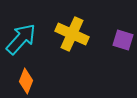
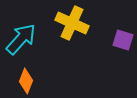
yellow cross: moved 11 px up
